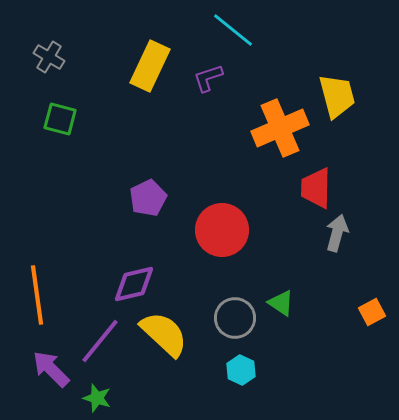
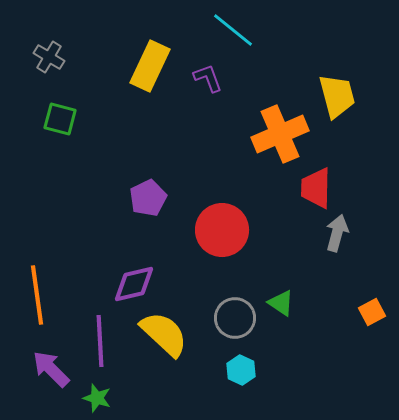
purple L-shape: rotated 88 degrees clockwise
orange cross: moved 6 px down
purple line: rotated 42 degrees counterclockwise
